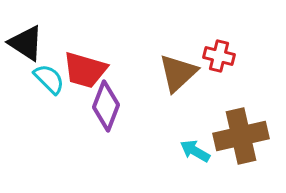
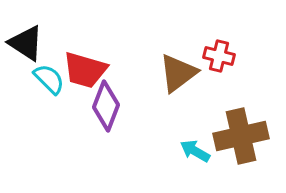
brown triangle: rotated 6 degrees clockwise
